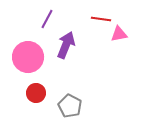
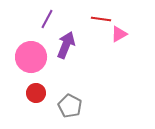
pink triangle: rotated 18 degrees counterclockwise
pink circle: moved 3 px right
